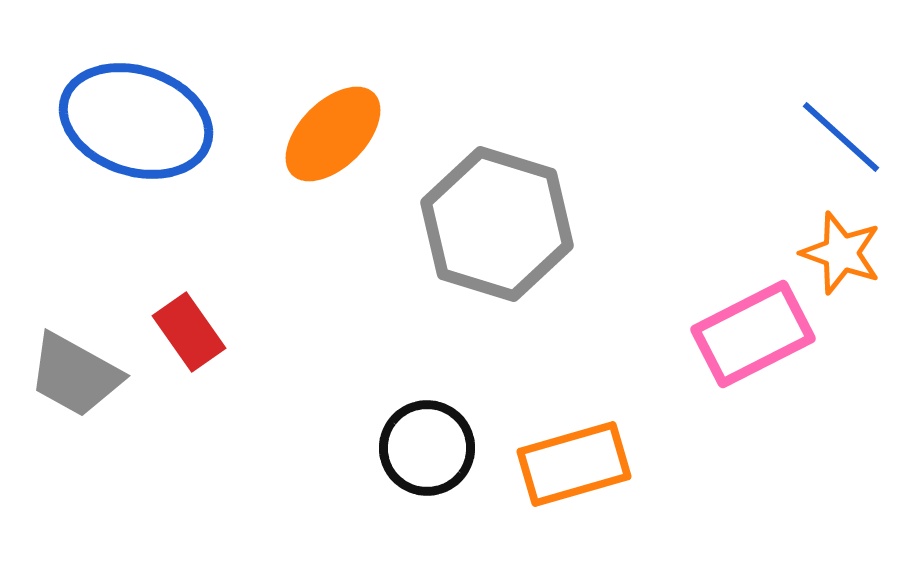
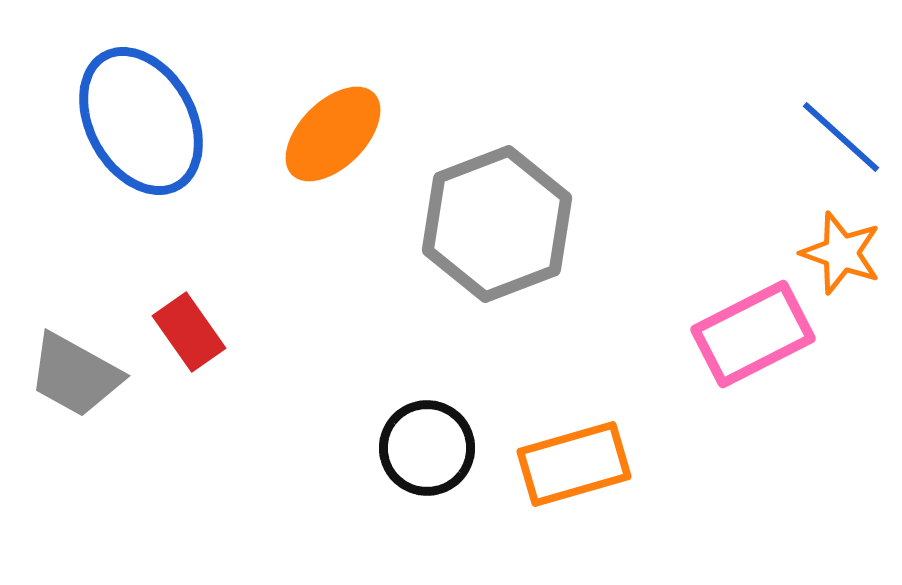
blue ellipse: moved 5 px right; rotated 43 degrees clockwise
gray hexagon: rotated 22 degrees clockwise
